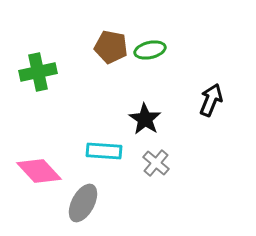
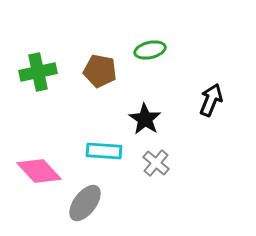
brown pentagon: moved 11 px left, 24 px down
gray ellipse: moved 2 px right; rotated 9 degrees clockwise
